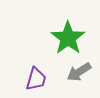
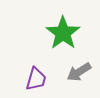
green star: moved 5 px left, 5 px up
